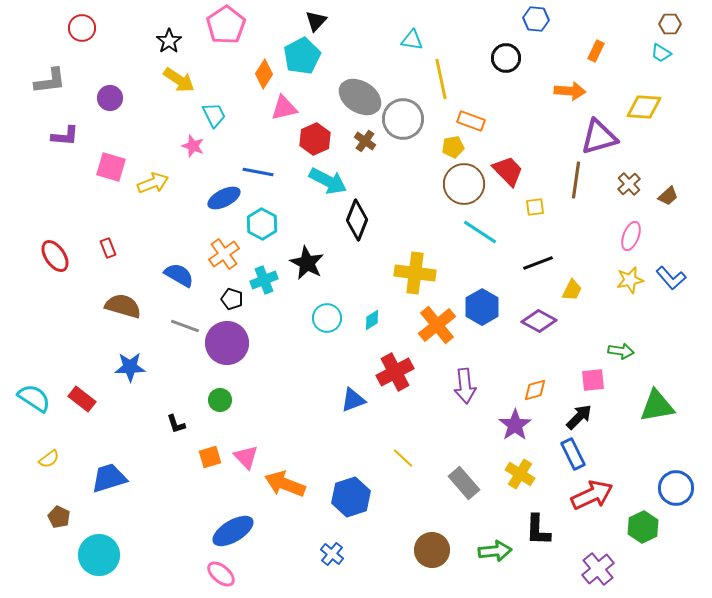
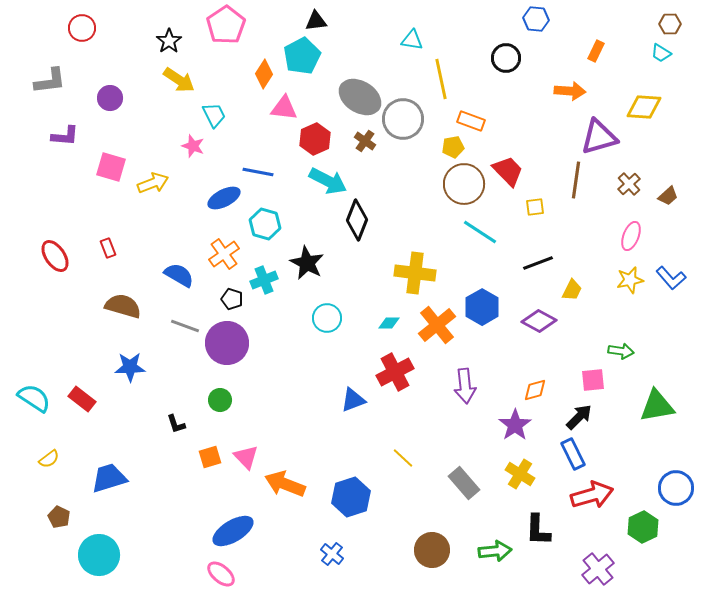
black triangle at (316, 21): rotated 40 degrees clockwise
pink triangle at (284, 108): rotated 20 degrees clockwise
cyan hexagon at (262, 224): moved 3 px right; rotated 12 degrees counterclockwise
cyan diamond at (372, 320): moved 17 px right, 3 px down; rotated 35 degrees clockwise
red arrow at (592, 495): rotated 9 degrees clockwise
